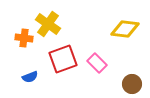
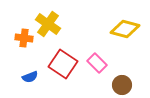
yellow diamond: rotated 8 degrees clockwise
red square: moved 5 px down; rotated 36 degrees counterclockwise
brown circle: moved 10 px left, 1 px down
